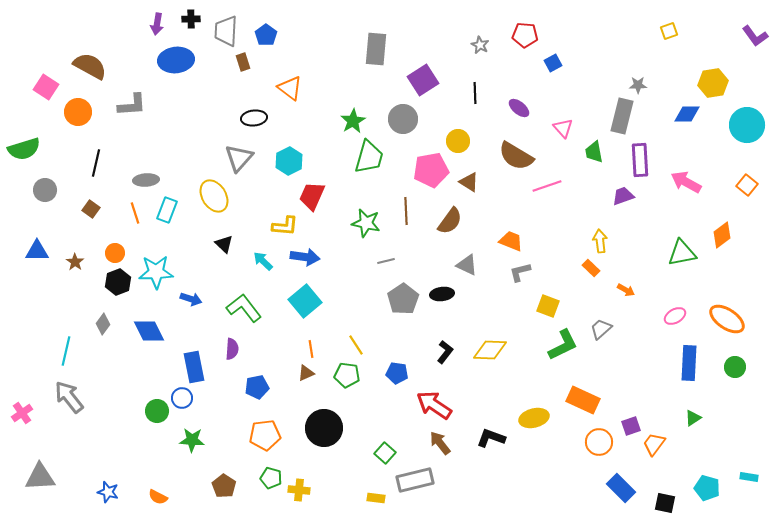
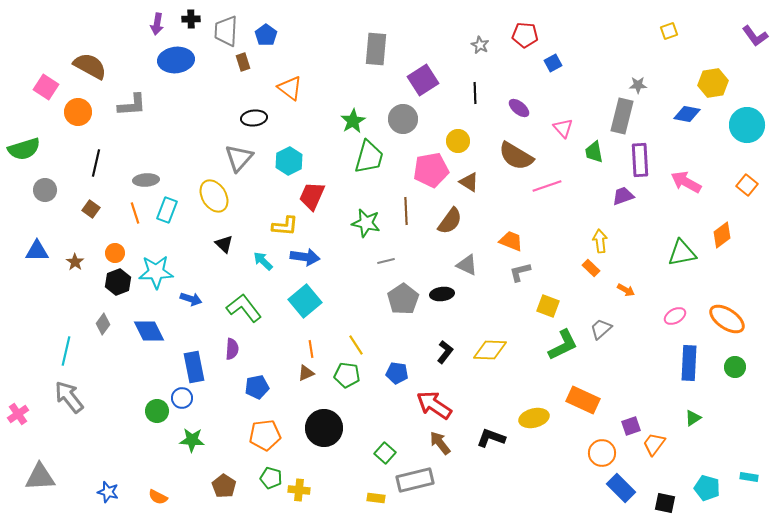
blue diamond at (687, 114): rotated 12 degrees clockwise
pink cross at (22, 413): moved 4 px left, 1 px down
orange circle at (599, 442): moved 3 px right, 11 px down
